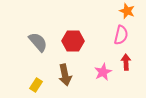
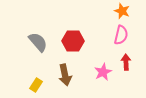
orange star: moved 5 px left
